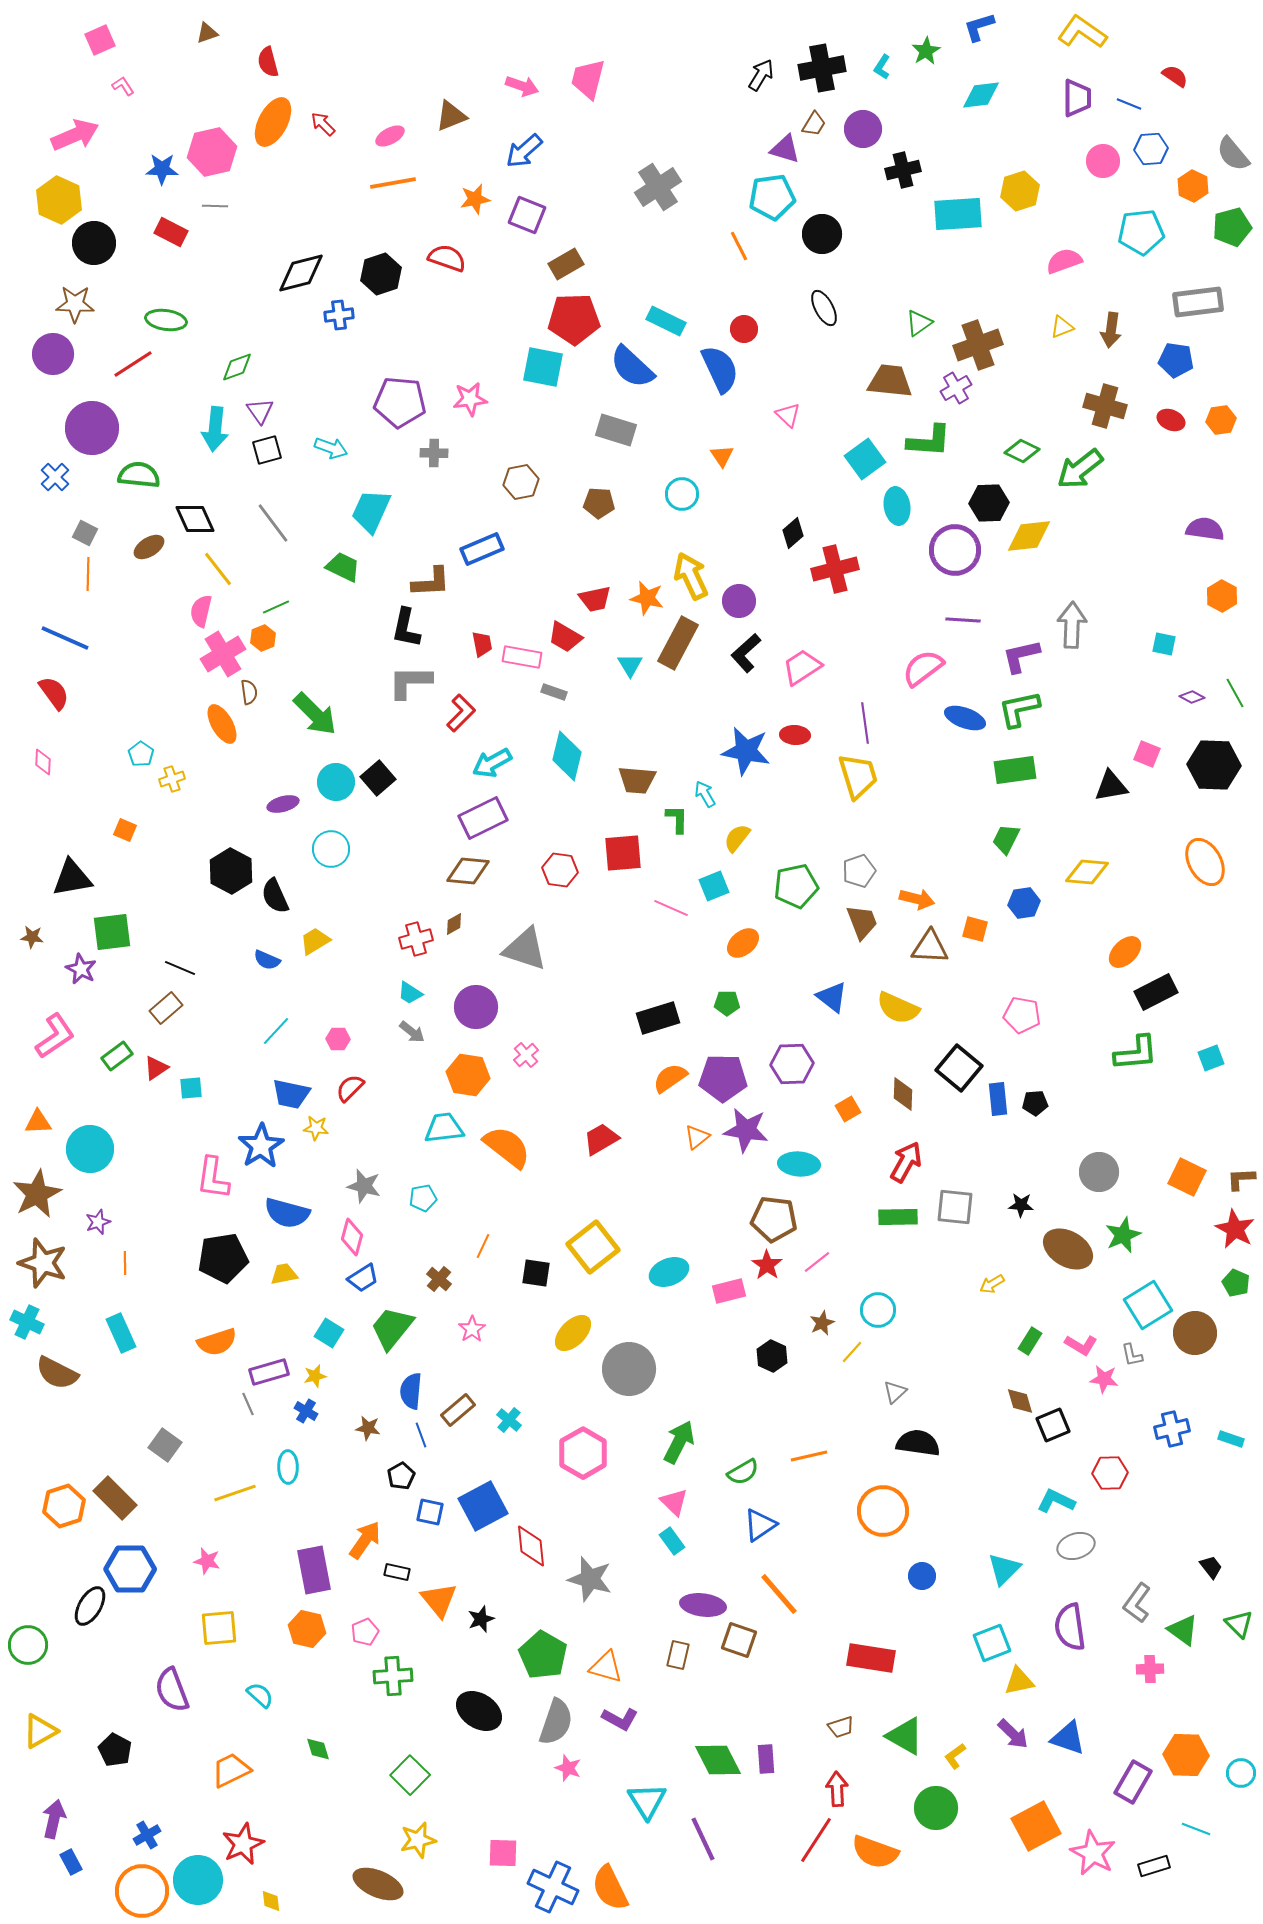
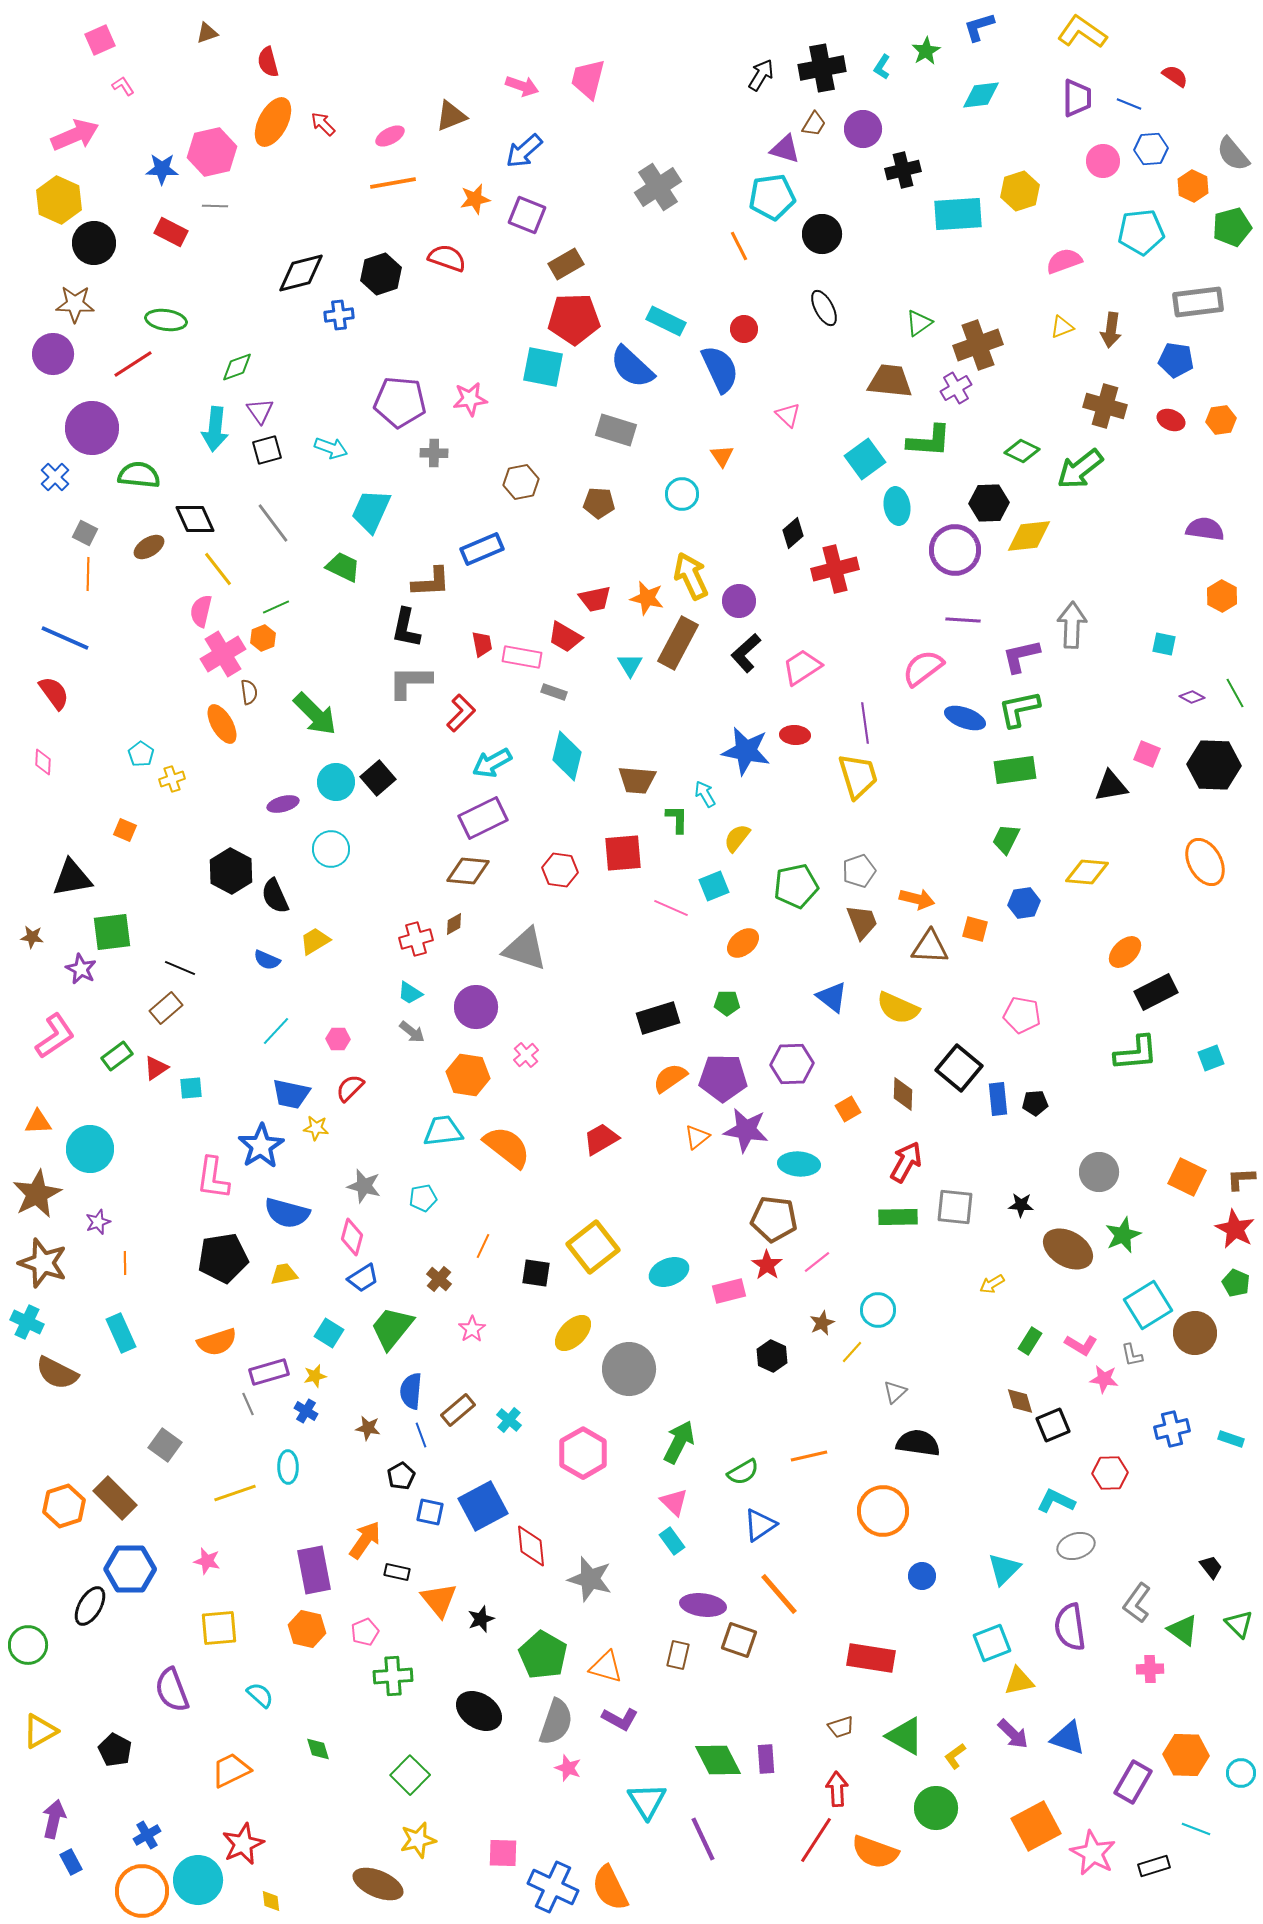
cyan trapezoid at (444, 1128): moved 1 px left, 3 px down
